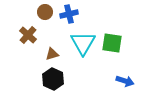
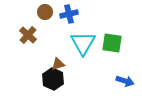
brown triangle: moved 6 px right, 10 px down
